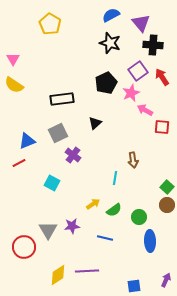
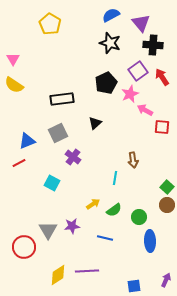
pink star: moved 1 px left, 1 px down
purple cross: moved 2 px down
